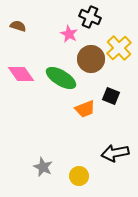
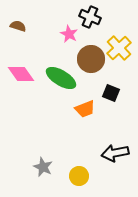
black square: moved 3 px up
